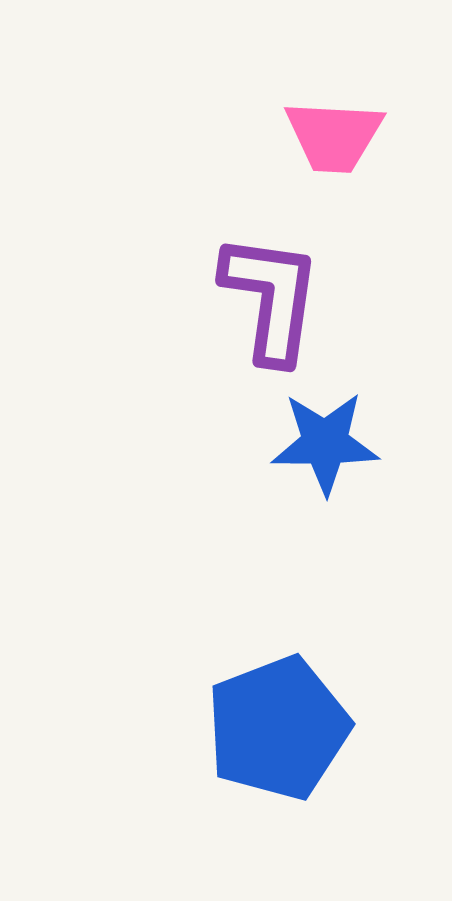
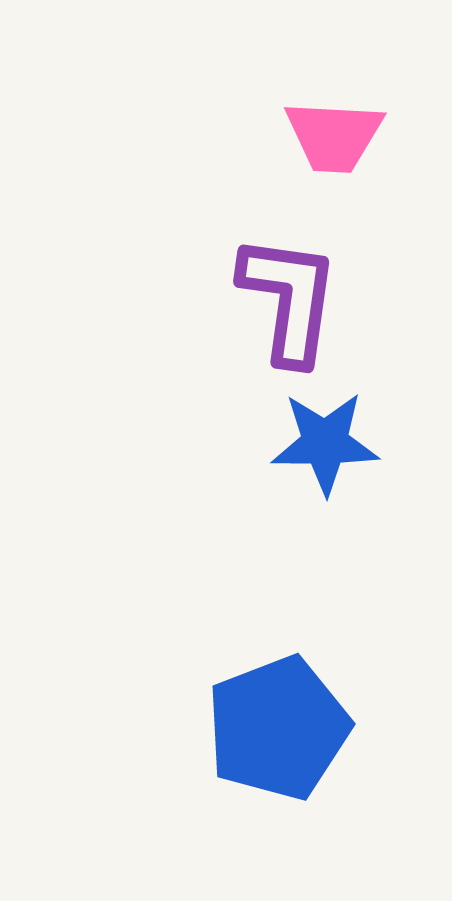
purple L-shape: moved 18 px right, 1 px down
